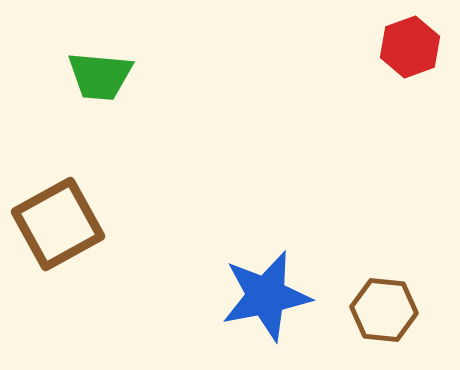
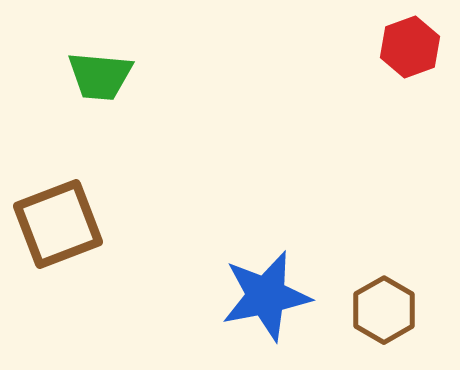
brown square: rotated 8 degrees clockwise
brown hexagon: rotated 24 degrees clockwise
